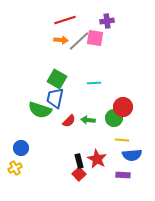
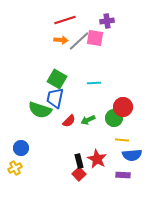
green arrow: rotated 32 degrees counterclockwise
